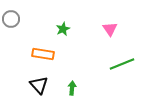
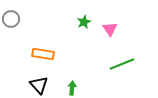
green star: moved 21 px right, 7 px up
